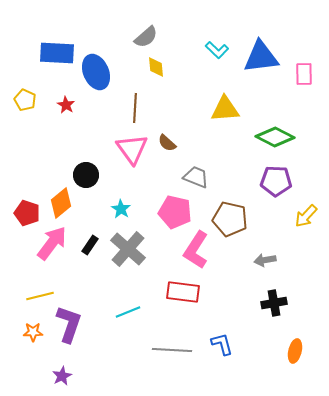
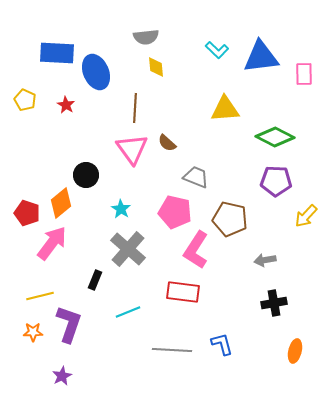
gray semicircle: rotated 35 degrees clockwise
black rectangle: moved 5 px right, 35 px down; rotated 12 degrees counterclockwise
